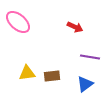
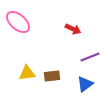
red arrow: moved 2 px left, 2 px down
purple line: rotated 30 degrees counterclockwise
